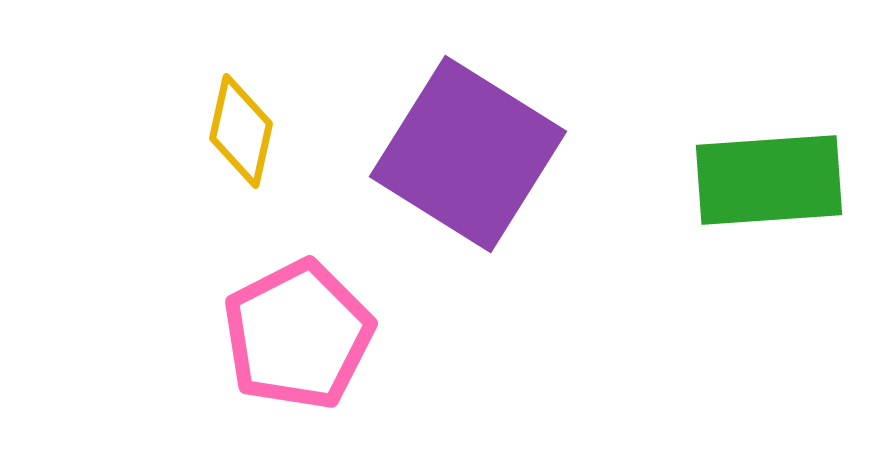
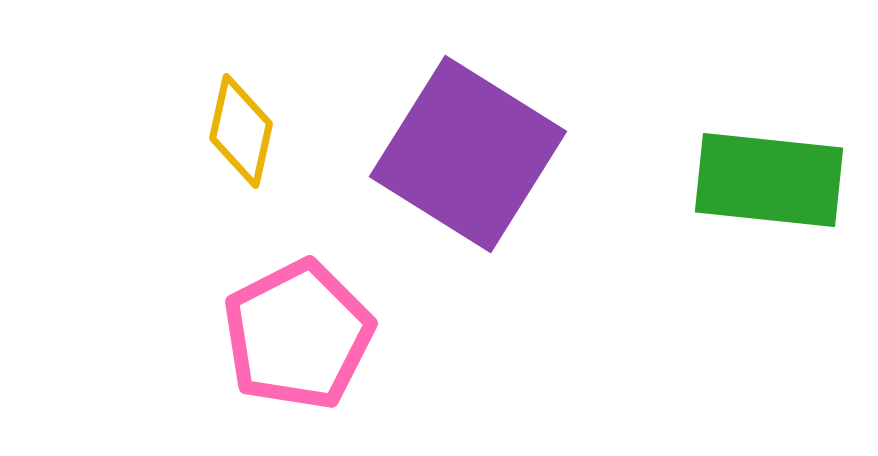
green rectangle: rotated 10 degrees clockwise
